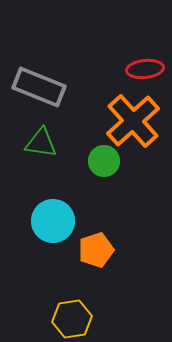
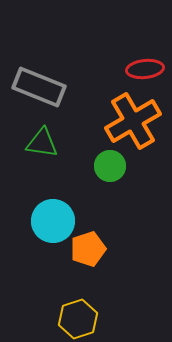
orange cross: rotated 12 degrees clockwise
green triangle: moved 1 px right
green circle: moved 6 px right, 5 px down
orange pentagon: moved 8 px left, 1 px up
yellow hexagon: moved 6 px right; rotated 9 degrees counterclockwise
